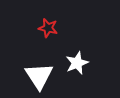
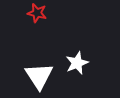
red star: moved 11 px left, 15 px up
